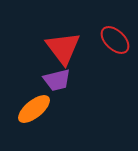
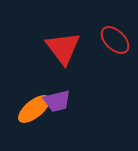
purple trapezoid: moved 21 px down
